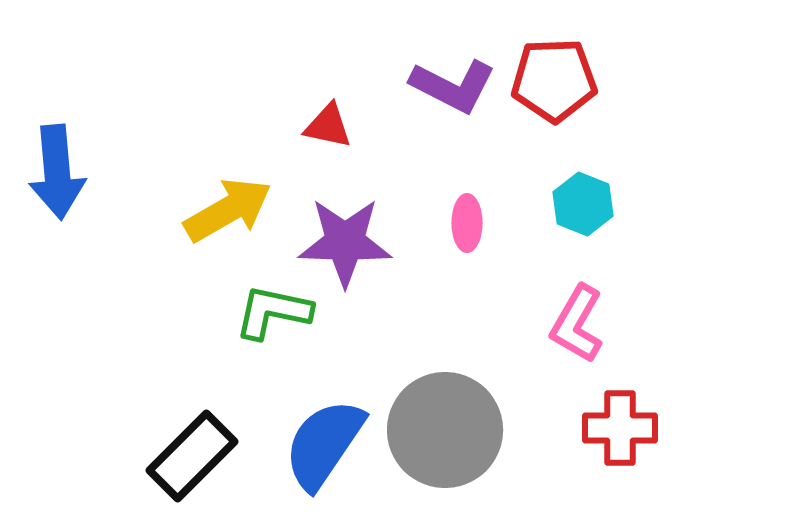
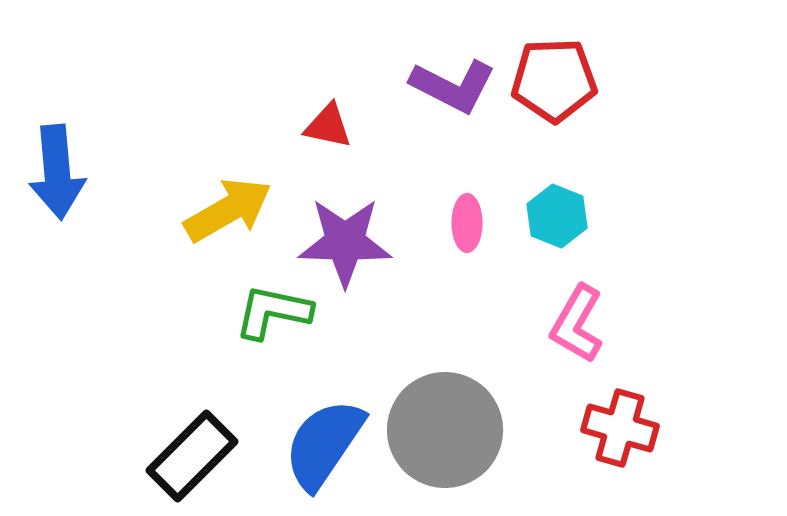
cyan hexagon: moved 26 px left, 12 px down
red cross: rotated 16 degrees clockwise
